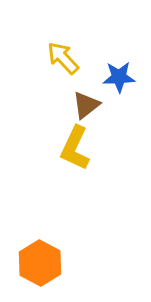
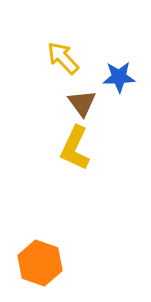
brown triangle: moved 4 px left, 2 px up; rotated 28 degrees counterclockwise
orange hexagon: rotated 9 degrees counterclockwise
